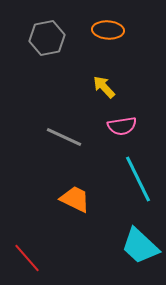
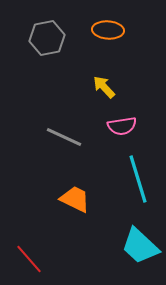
cyan line: rotated 9 degrees clockwise
red line: moved 2 px right, 1 px down
